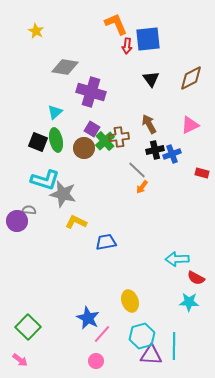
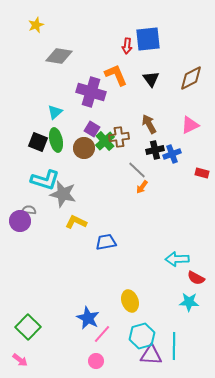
orange L-shape: moved 51 px down
yellow star: moved 6 px up; rotated 21 degrees clockwise
gray diamond: moved 6 px left, 11 px up
purple circle: moved 3 px right
